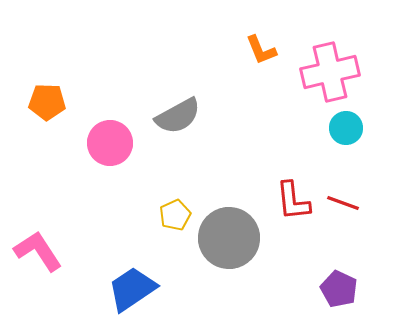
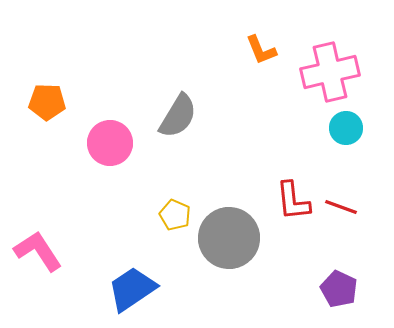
gray semicircle: rotated 30 degrees counterclockwise
red line: moved 2 px left, 4 px down
yellow pentagon: rotated 24 degrees counterclockwise
